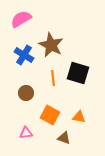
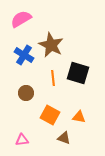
pink triangle: moved 4 px left, 7 px down
